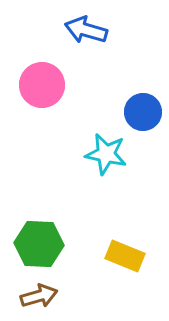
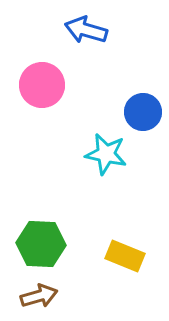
green hexagon: moved 2 px right
